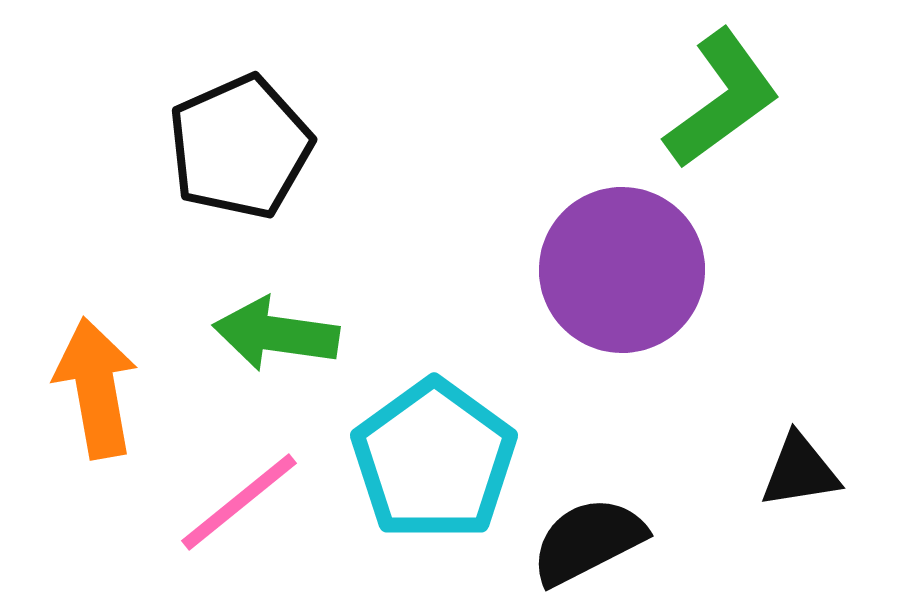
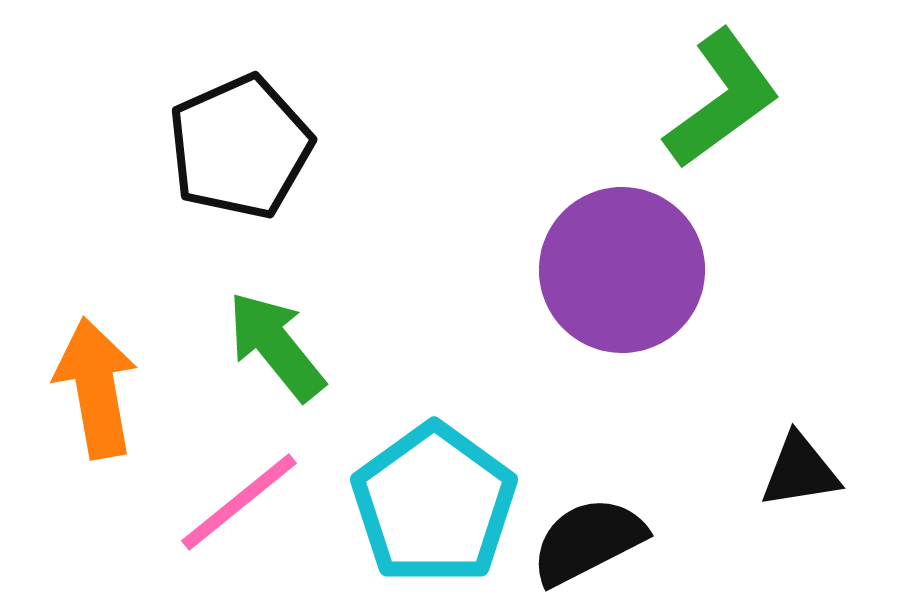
green arrow: moved 12 px down; rotated 43 degrees clockwise
cyan pentagon: moved 44 px down
